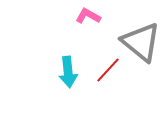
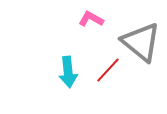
pink L-shape: moved 3 px right, 3 px down
